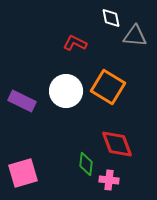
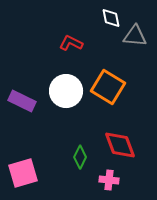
red L-shape: moved 4 px left
red diamond: moved 3 px right, 1 px down
green diamond: moved 6 px left, 7 px up; rotated 20 degrees clockwise
